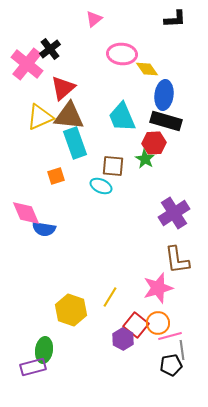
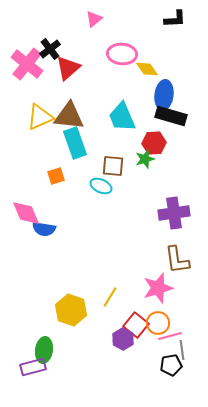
red triangle: moved 5 px right, 20 px up
black rectangle: moved 5 px right, 5 px up
green star: rotated 24 degrees clockwise
purple cross: rotated 24 degrees clockwise
